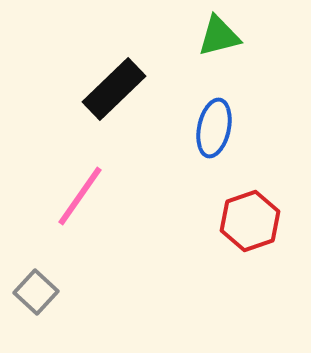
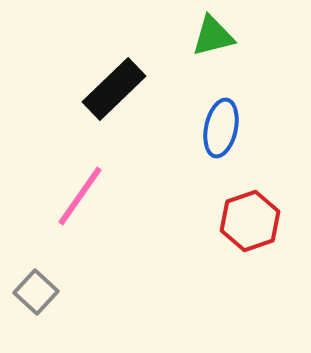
green triangle: moved 6 px left
blue ellipse: moved 7 px right
